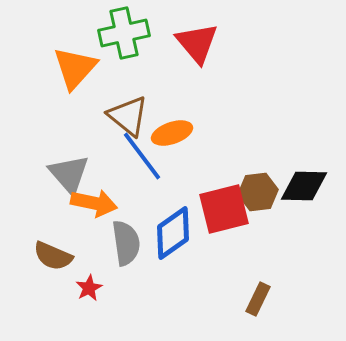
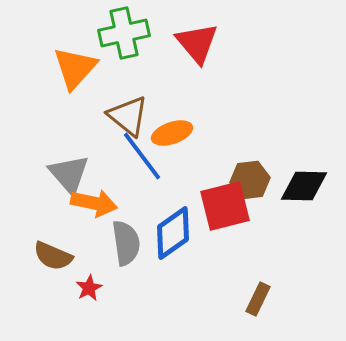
brown hexagon: moved 8 px left, 12 px up
red square: moved 1 px right, 3 px up
